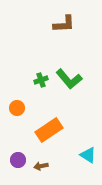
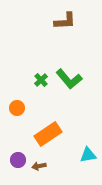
brown L-shape: moved 1 px right, 3 px up
green cross: rotated 24 degrees counterclockwise
orange rectangle: moved 1 px left, 4 px down
cyan triangle: rotated 42 degrees counterclockwise
brown arrow: moved 2 px left
